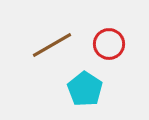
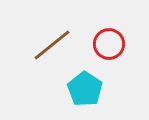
brown line: rotated 9 degrees counterclockwise
